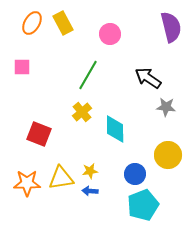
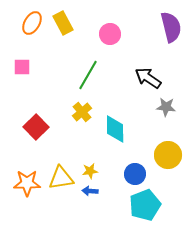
red square: moved 3 px left, 7 px up; rotated 25 degrees clockwise
cyan pentagon: moved 2 px right
